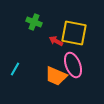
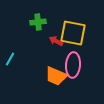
green cross: moved 4 px right; rotated 28 degrees counterclockwise
yellow square: moved 1 px left
pink ellipse: rotated 25 degrees clockwise
cyan line: moved 5 px left, 10 px up
